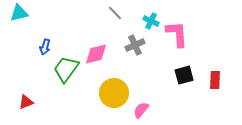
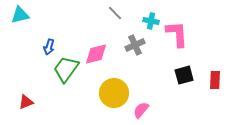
cyan triangle: moved 1 px right, 2 px down
cyan cross: rotated 14 degrees counterclockwise
blue arrow: moved 4 px right
